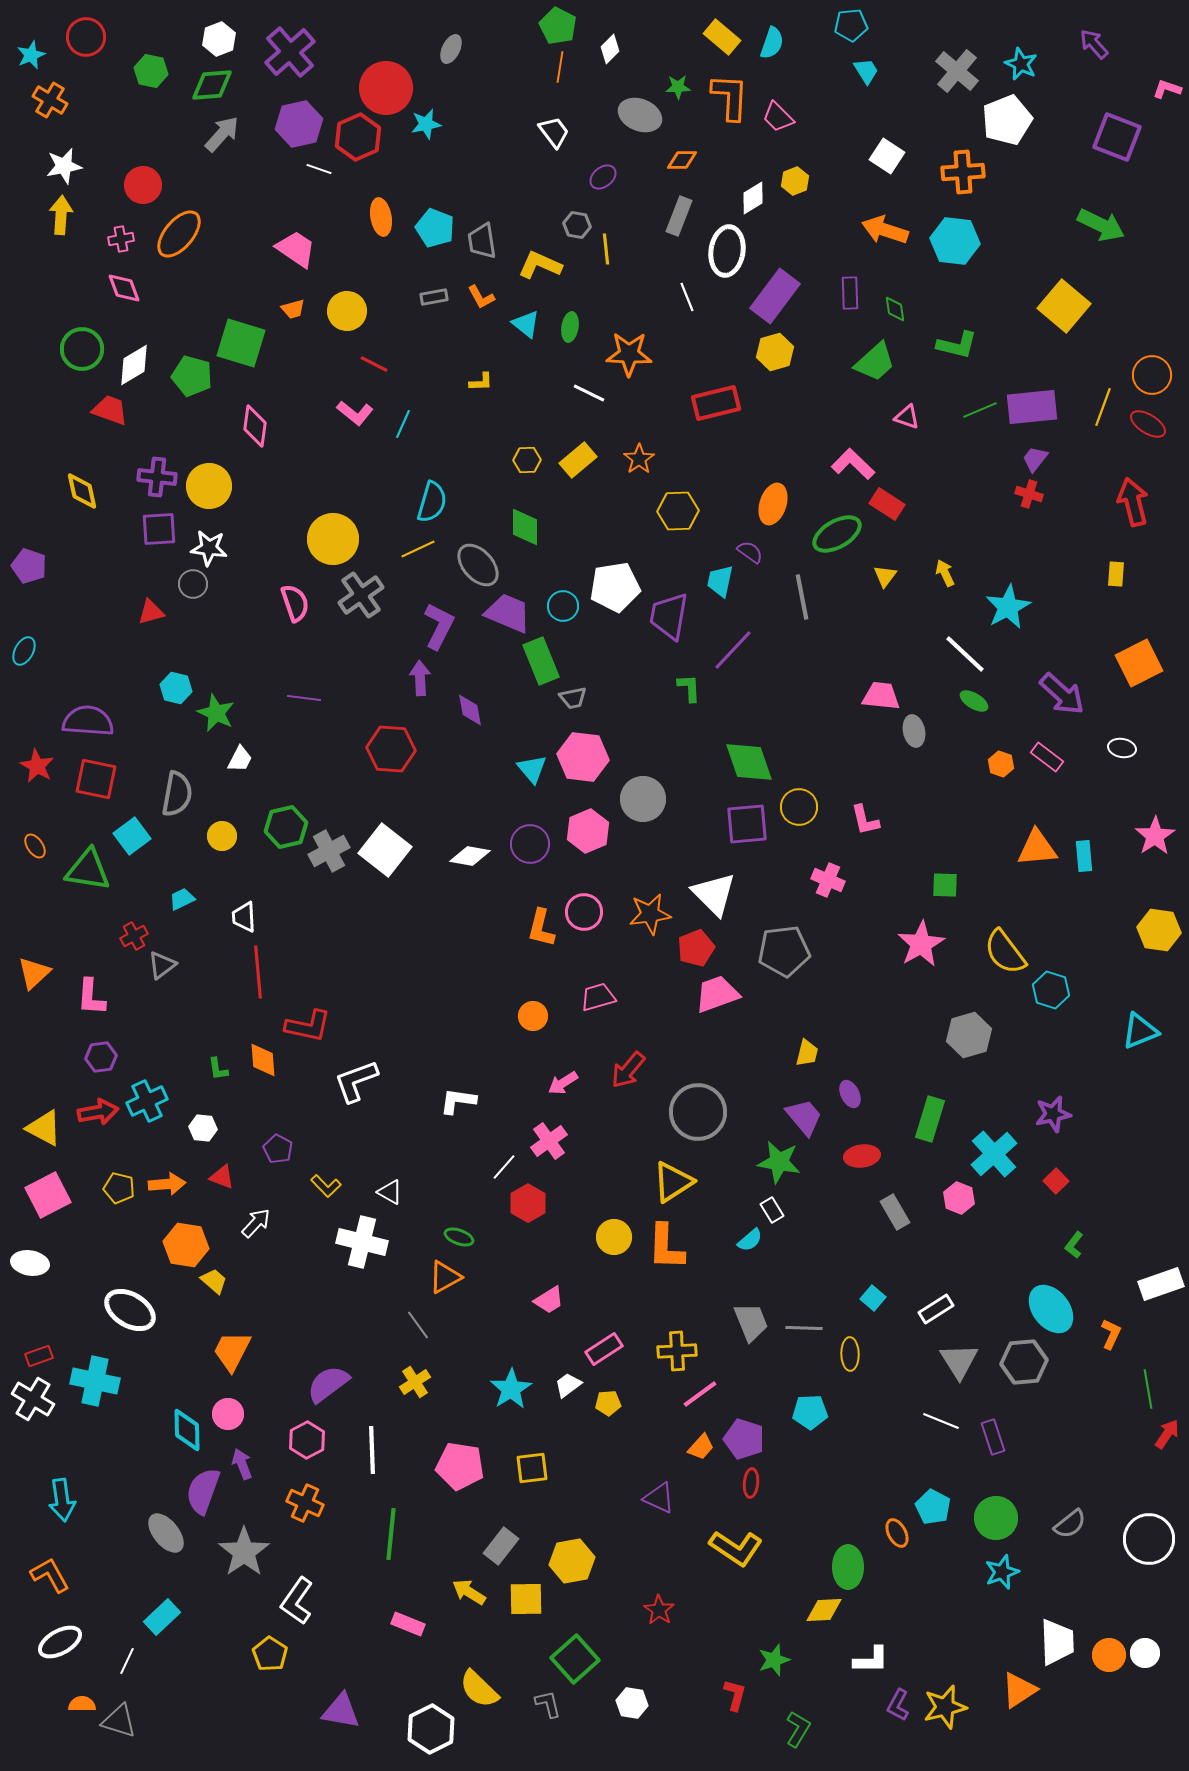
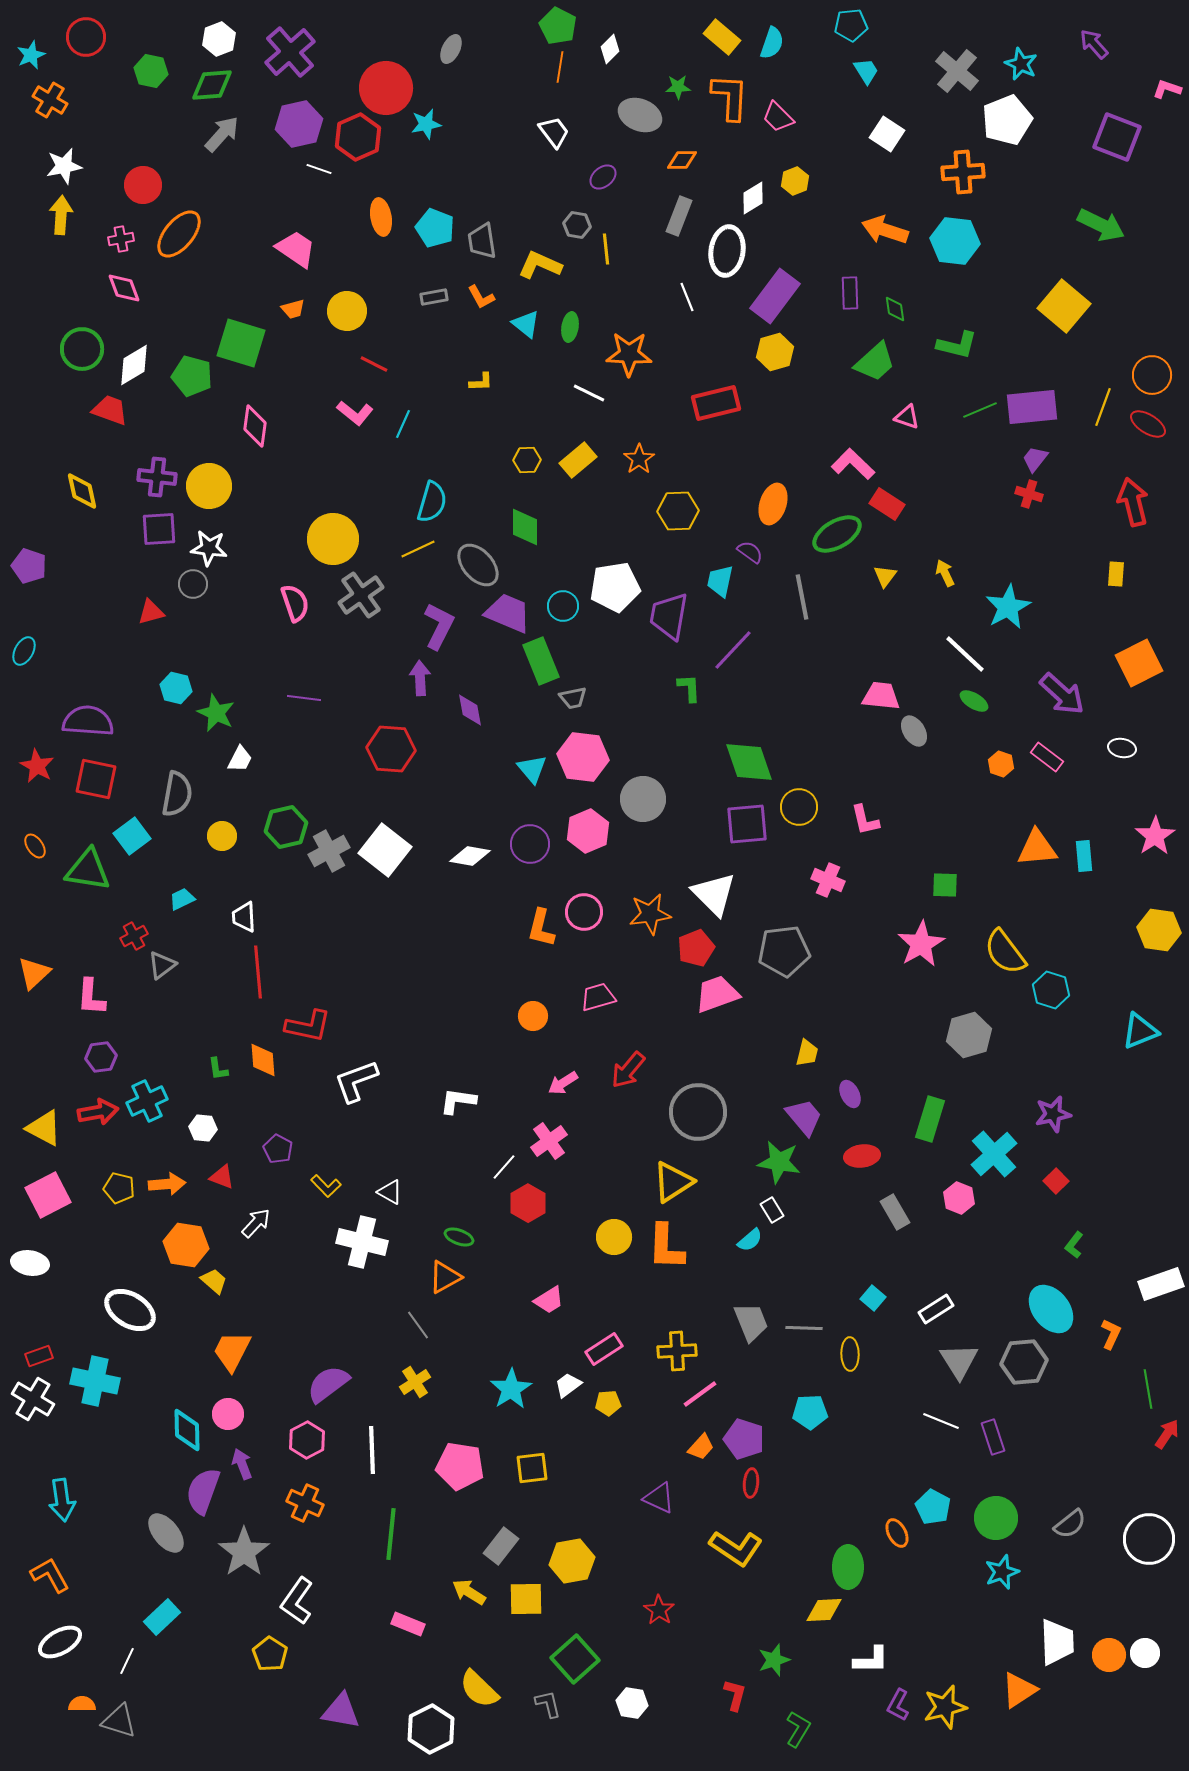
white square at (887, 156): moved 22 px up
gray ellipse at (914, 731): rotated 20 degrees counterclockwise
